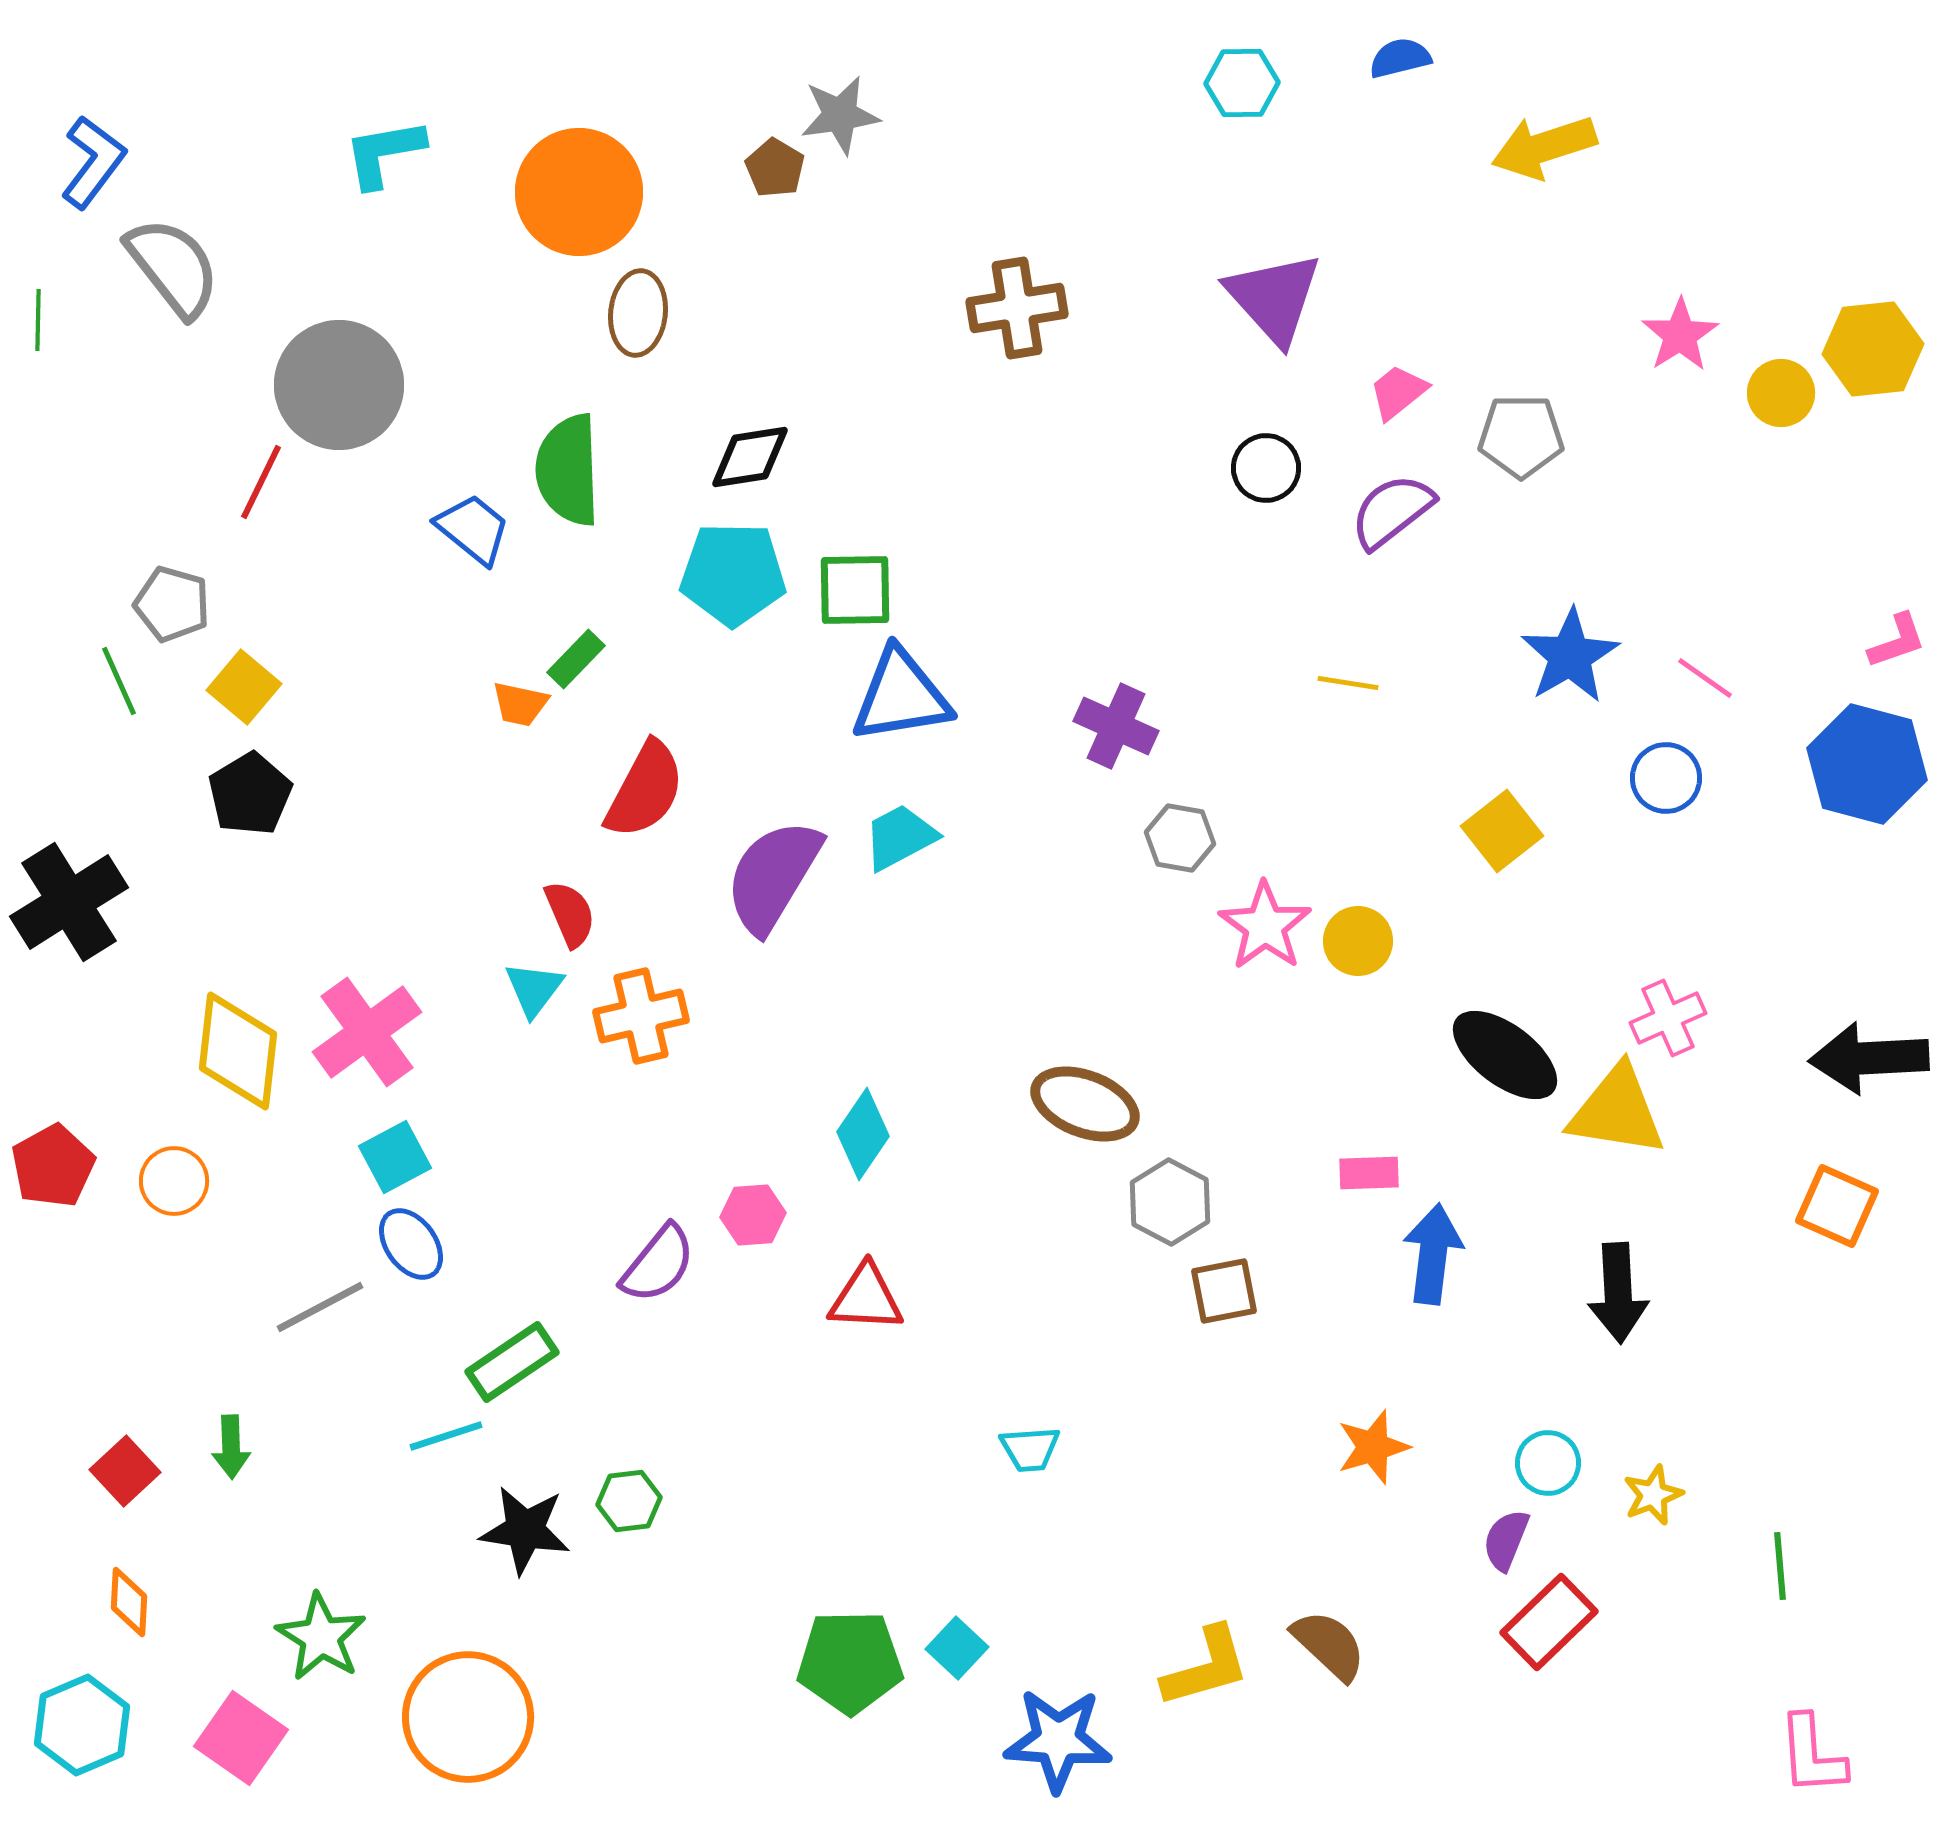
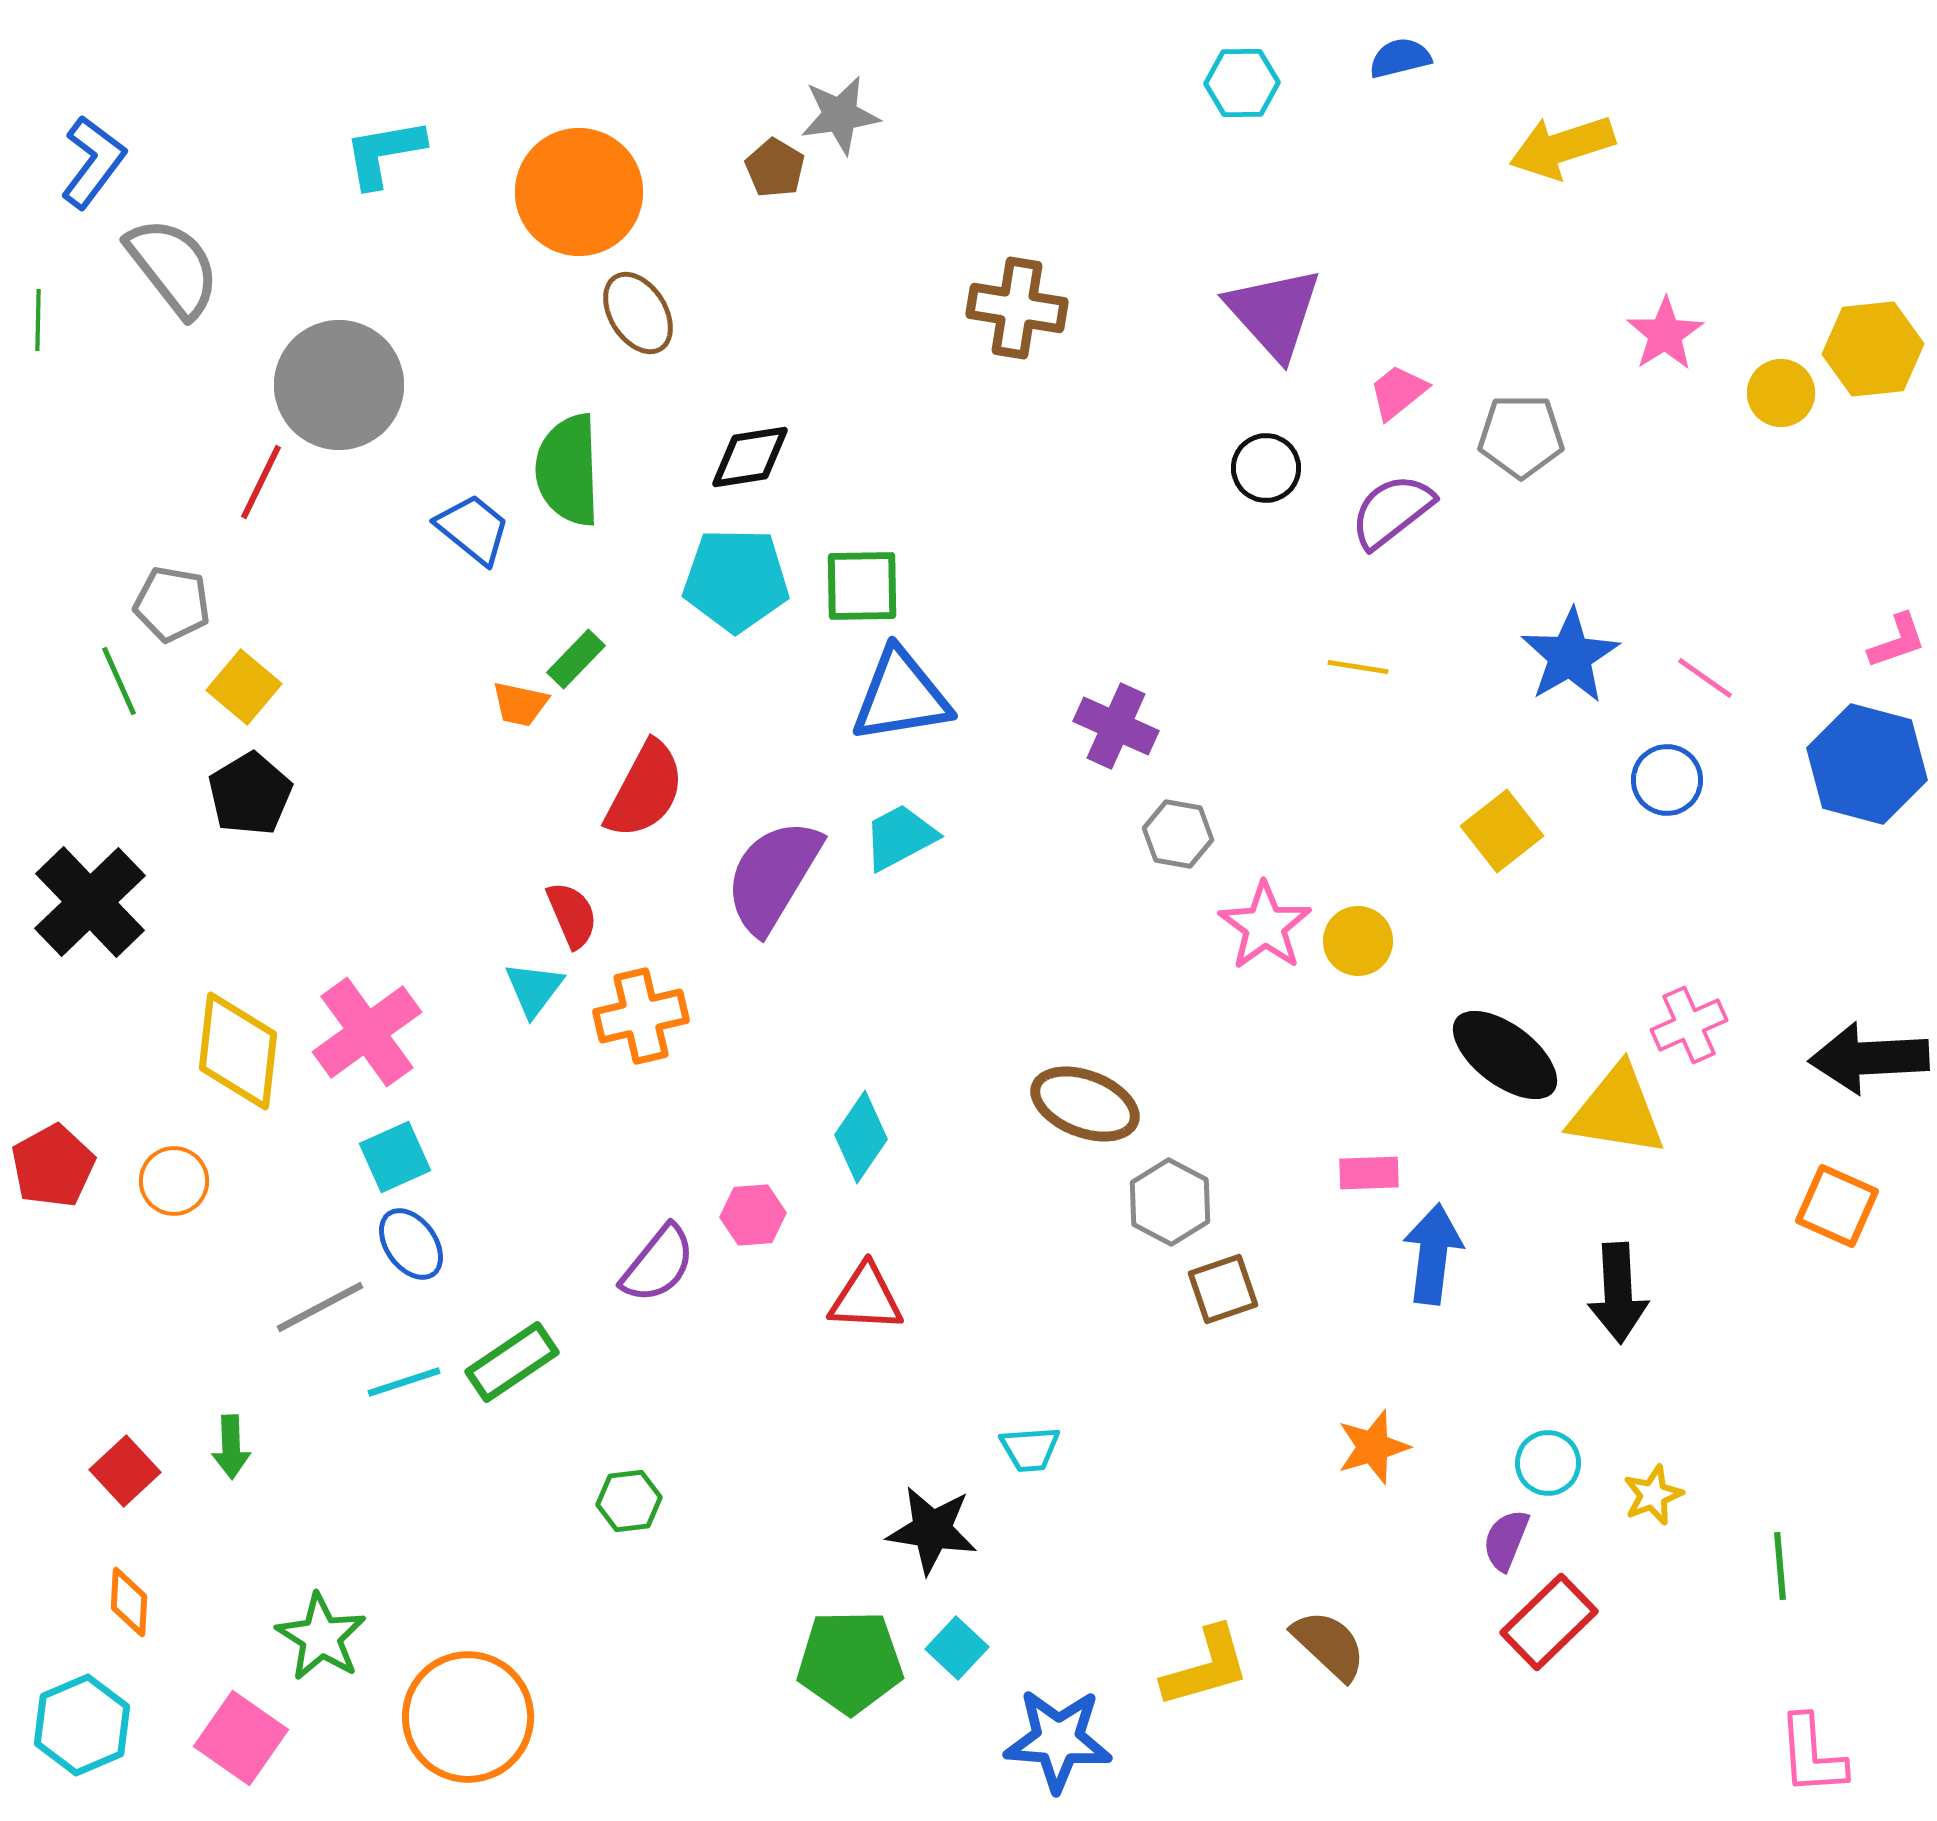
yellow arrow at (1544, 147): moved 18 px right
purple triangle at (1274, 298): moved 15 px down
brown cross at (1017, 308): rotated 18 degrees clockwise
brown ellipse at (638, 313): rotated 38 degrees counterclockwise
pink star at (1680, 335): moved 15 px left, 1 px up
cyan pentagon at (733, 574): moved 3 px right, 6 px down
green square at (855, 590): moved 7 px right, 4 px up
gray pentagon at (172, 604): rotated 6 degrees counterclockwise
yellow line at (1348, 683): moved 10 px right, 16 px up
blue circle at (1666, 778): moved 1 px right, 2 px down
gray hexagon at (1180, 838): moved 2 px left, 4 px up
black cross at (69, 902): moved 21 px right; rotated 12 degrees counterclockwise
red semicircle at (570, 914): moved 2 px right, 1 px down
pink cross at (1668, 1018): moved 21 px right, 7 px down
cyan diamond at (863, 1134): moved 2 px left, 3 px down
cyan square at (395, 1157): rotated 4 degrees clockwise
brown square at (1224, 1291): moved 1 px left, 2 px up; rotated 8 degrees counterclockwise
cyan line at (446, 1436): moved 42 px left, 54 px up
black star at (525, 1530): moved 407 px right
